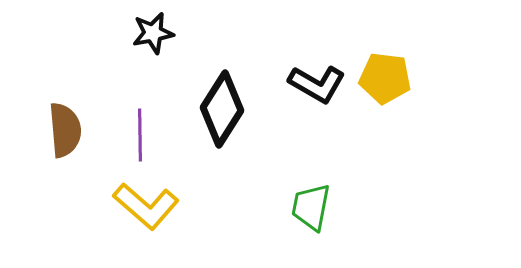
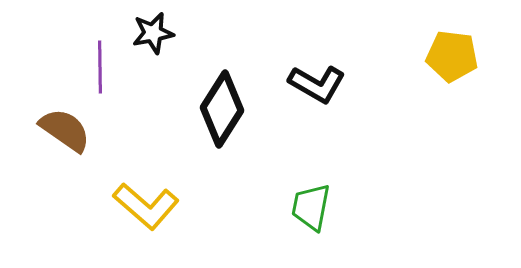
yellow pentagon: moved 67 px right, 22 px up
brown semicircle: rotated 50 degrees counterclockwise
purple line: moved 40 px left, 68 px up
